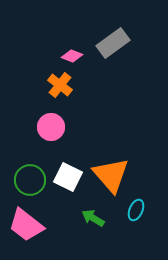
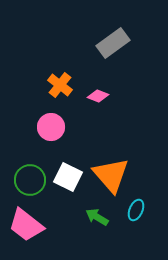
pink diamond: moved 26 px right, 40 px down
green arrow: moved 4 px right, 1 px up
